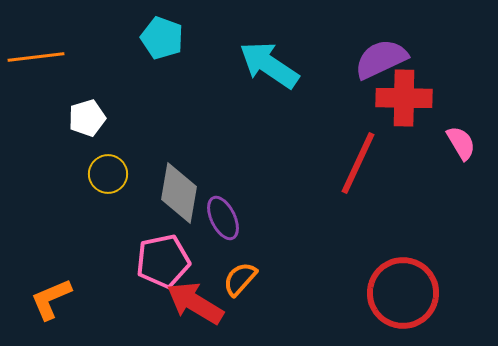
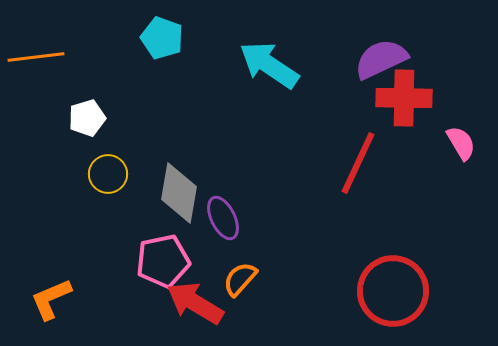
red circle: moved 10 px left, 2 px up
